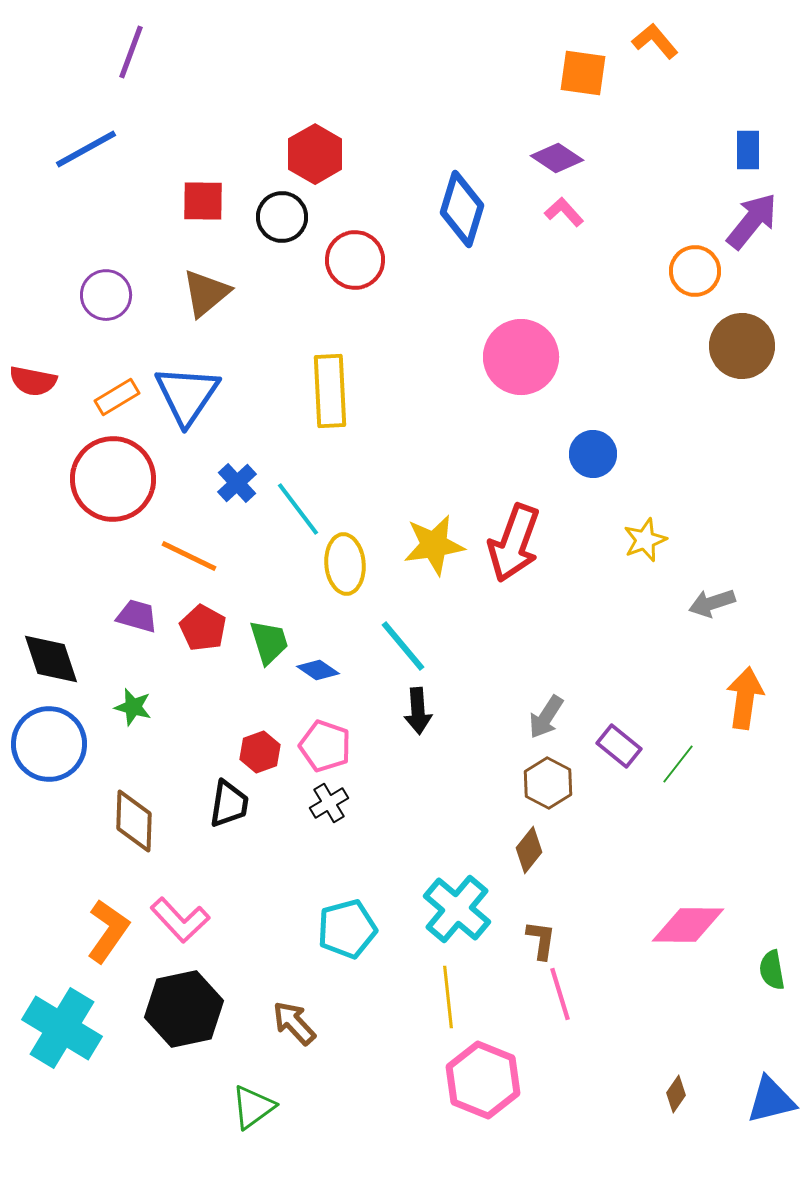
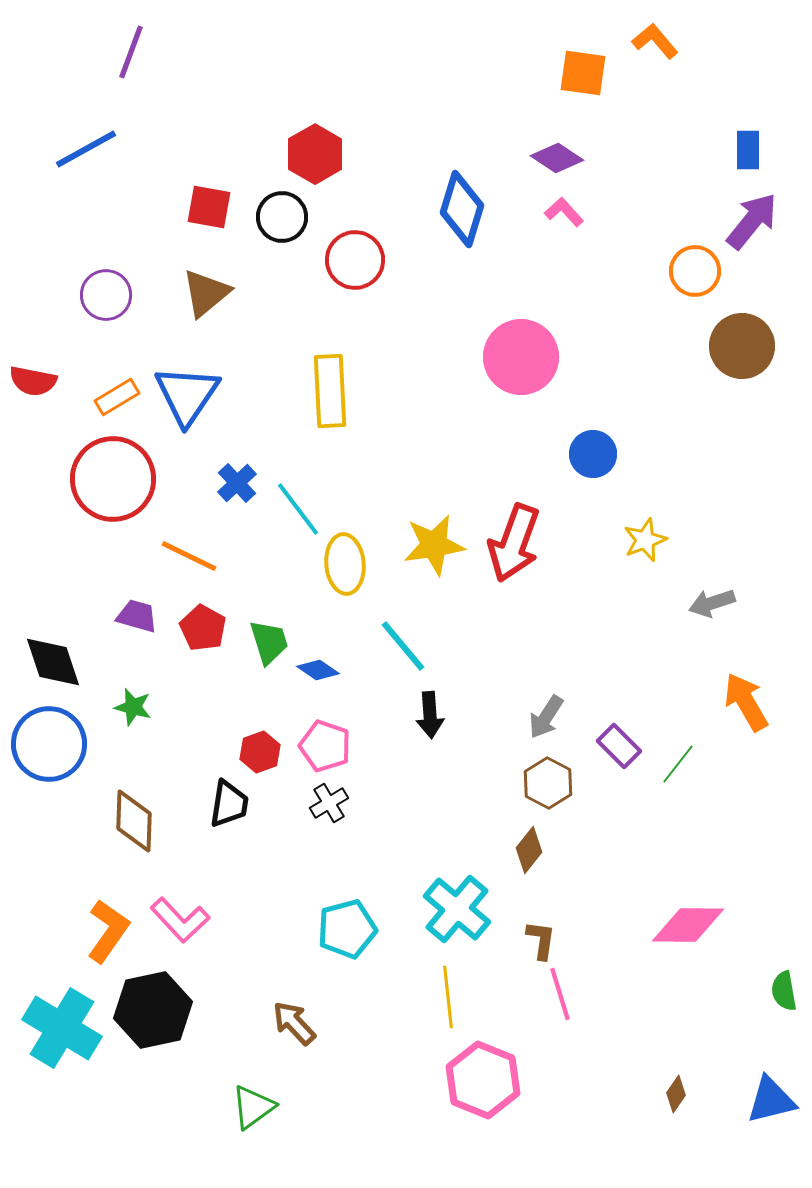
red square at (203, 201): moved 6 px right, 6 px down; rotated 9 degrees clockwise
black diamond at (51, 659): moved 2 px right, 3 px down
orange arrow at (745, 698): moved 1 px right, 4 px down; rotated 38 degrees counterclockwise
black arrow at (418, 711): moved 12 px right, 4 px down
purple rectangle at (619, 746): rotated 6 degrees clockwise
green semicircle at (772, 970): moved 12 px right, 21 px down
black hexagon at (184, 1009): moved 31 px left, 1 px down
